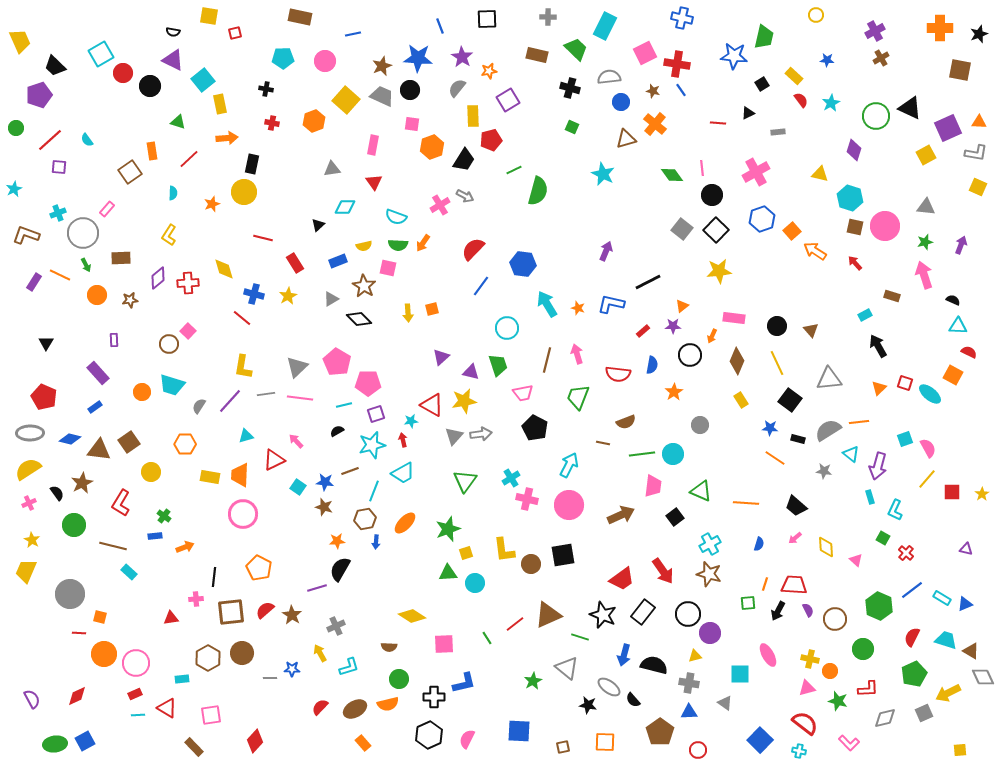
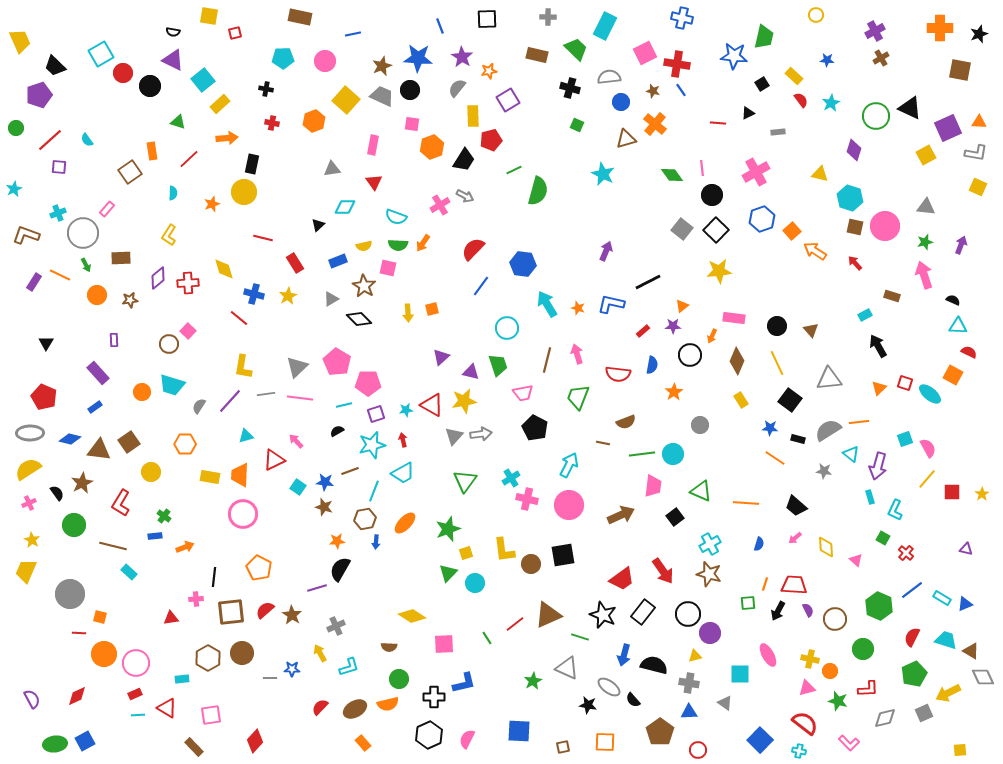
yellow rectangle at (220, 104): rotated 60 degrees clockwise
green square at (572, 127): moved 5 px right, 2 px up
red line at (242, 318): moved 3 px left
cyan star at (411, 421): moved 5 px left, 11 px up
green triangle at (448, 573): rotated 42 degrees counterclockwise
gray triangle at (567, 668): rotated 15 degrees counterclockwise
